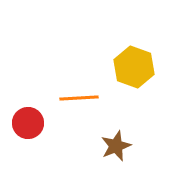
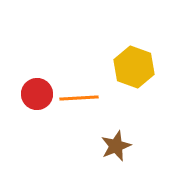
red circle: moved 9 px right, 29 px up
